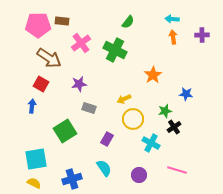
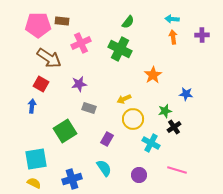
pink cross: rotated 12 degrees clockwise
green cross: moved 5 px right, 1 px up
